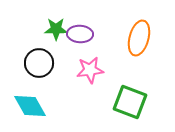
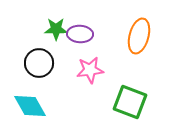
orange ellipse: moved 2 px up
